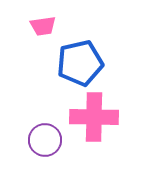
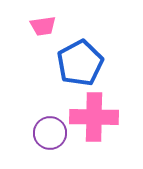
blue pentagon: rotated 15 degrees counterclockwise
purple circle: moved 5 px right, 7 px up
